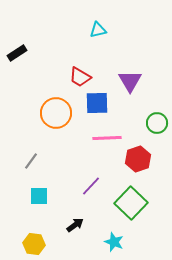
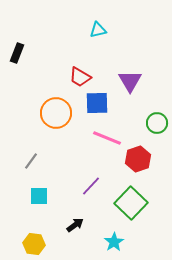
black rectangle: rotated 36 degrees counterclockwise
pink line: rotated 24 degrees clockwise
cyan star: rotated 18 degrees clockwise
